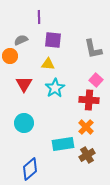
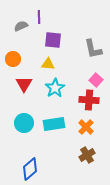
gray semicircle: moved 14 px up
orange circle: moved 3 px right, 3 px down
cyan rectangle: moved 9 px left, 20 px up
